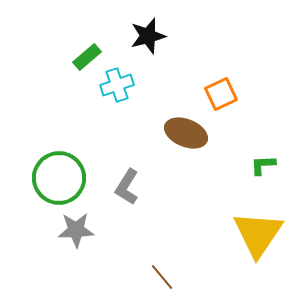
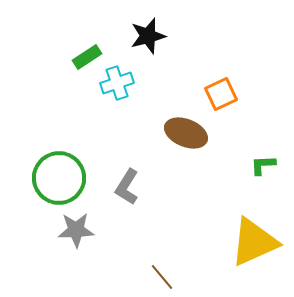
green rectangle: rotated 8 degrees clockwise
cyan cross: moved 2 px up
yellow triangle: moved 4 px left, 8 px down; rotated 32 degrees clockwise
